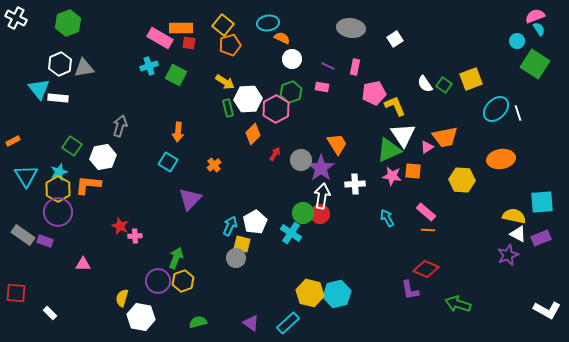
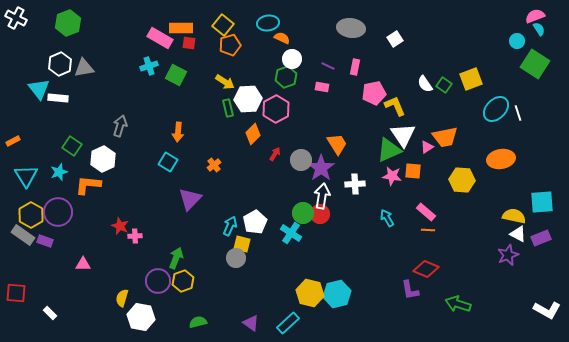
green hexagon at (291, 92): moved 5 px left, 15 px up
white hexagon at (103, 157): moved 2 px down; rotated 15 degrees counterclockwise
yellow hexagon at (58, 189): moved 27 px left, 26 px down
